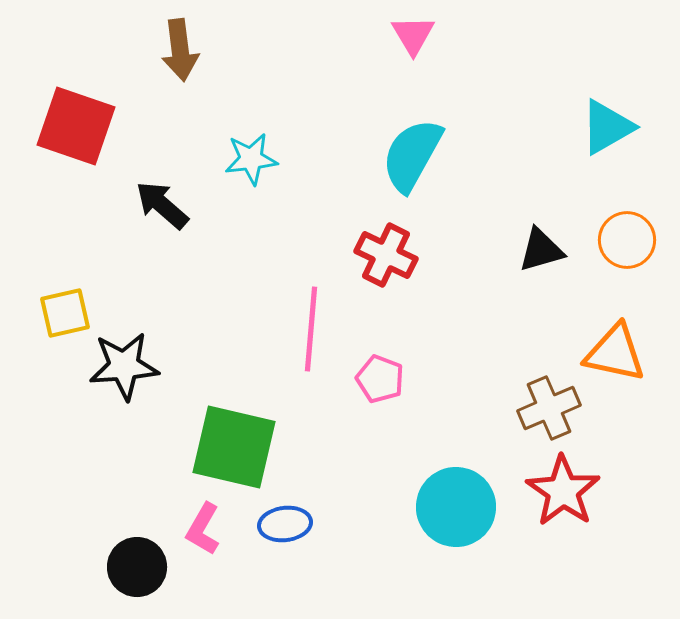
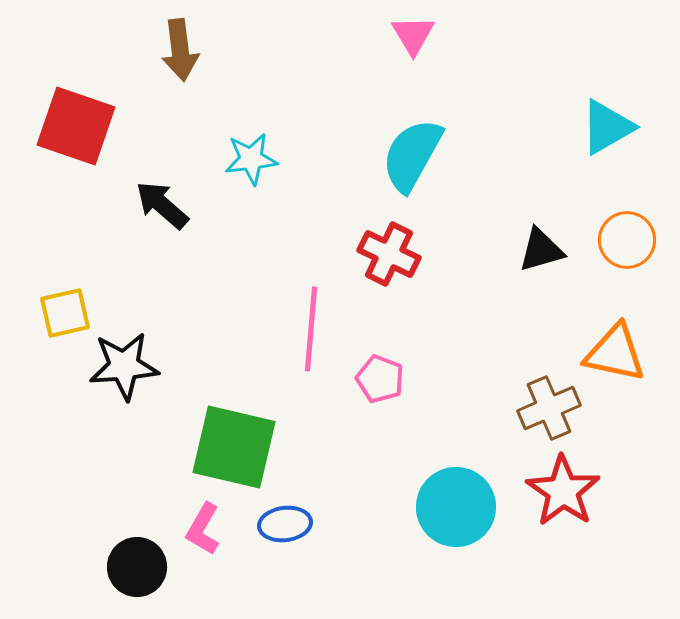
red cross: moved 3 px right, 1 px up
